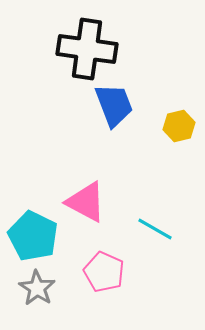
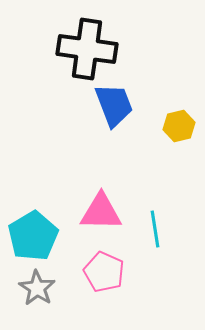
pink triangle: moved 15 px right, 10 px down; rotated 27 degrees counterclockwise
cyan line: rotated 51 degrees clockwise
cyan pentagon: rotated 15 degrees clockwise
